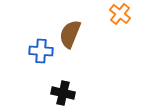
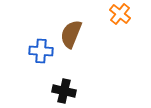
brown semicircle: moved 1 px right
black cross: moved 1 px right, 2 px up
